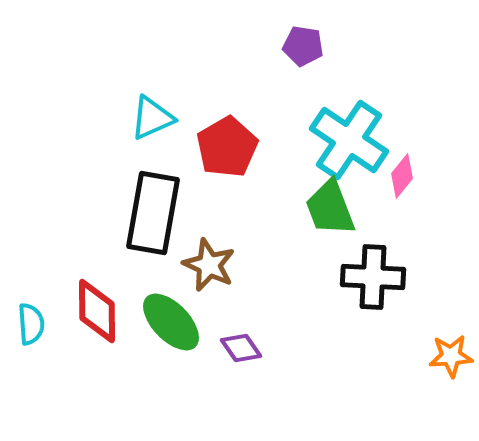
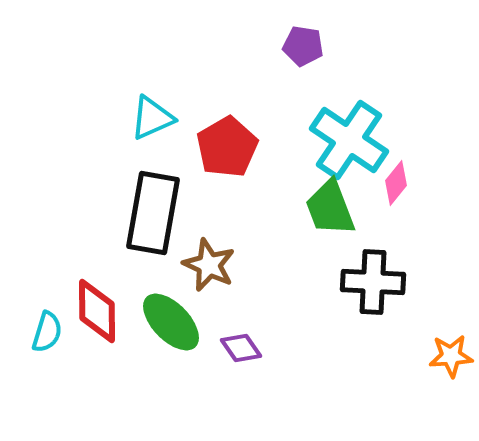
pink diamond: moved 6 px left, 7 px down
black cross: moved 5 px down
cyan semicircle: moved 16 px right, 8 px down; rotated 21 degrees clockwise
